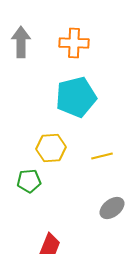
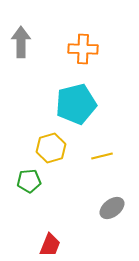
orange cross: moved 9 px right, 6 px down
cyan pentagon: moved 7 px down
yellow hexagon: rotated 12 degrees counterclockwise
